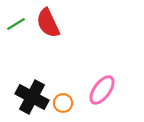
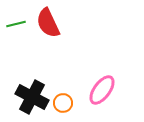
green line: rotated 18 degrees clockwise
